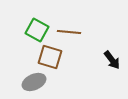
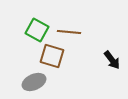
brown square: moved 2 px right, 1 px up
